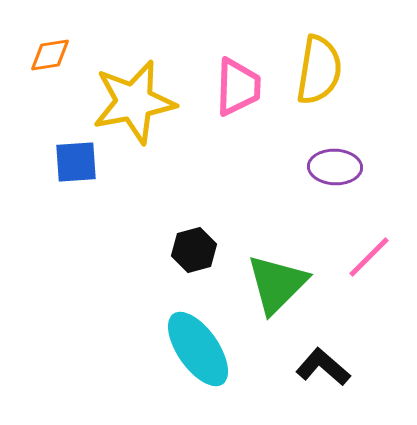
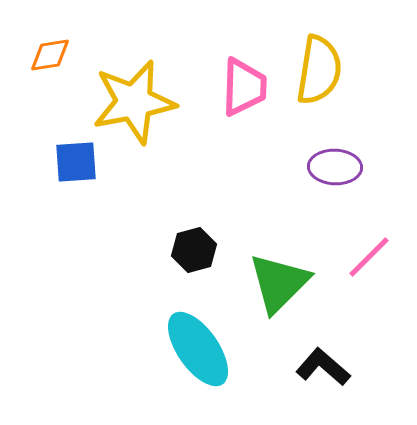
pink trapezoid: moved 6 px right
green triangle: moved 2 px right, 1 px up
